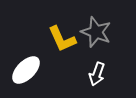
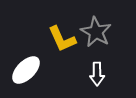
gray star: rotated 8 degrees clockwise
white arrow: rotated 20 degrees counterclockwise
